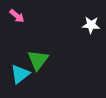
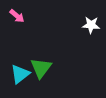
green triangle: moved 3 px right, 8 px down
